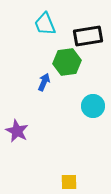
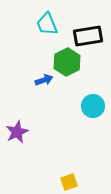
cyan trapezoid: moved 2 px right
green hexagon: rotated 20 degrees counterclockwise
blue arrow: moved 2 px up; rotated 48 degrees clockwise
purple star: moved 1 px down; rotated 20 degrees clockwise
yellow square: rotated 18 degrees counterclockwise
